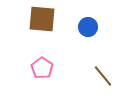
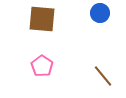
blue circle: moved 12 px right, 14 px up
pink pentagon: moved 2 px up
